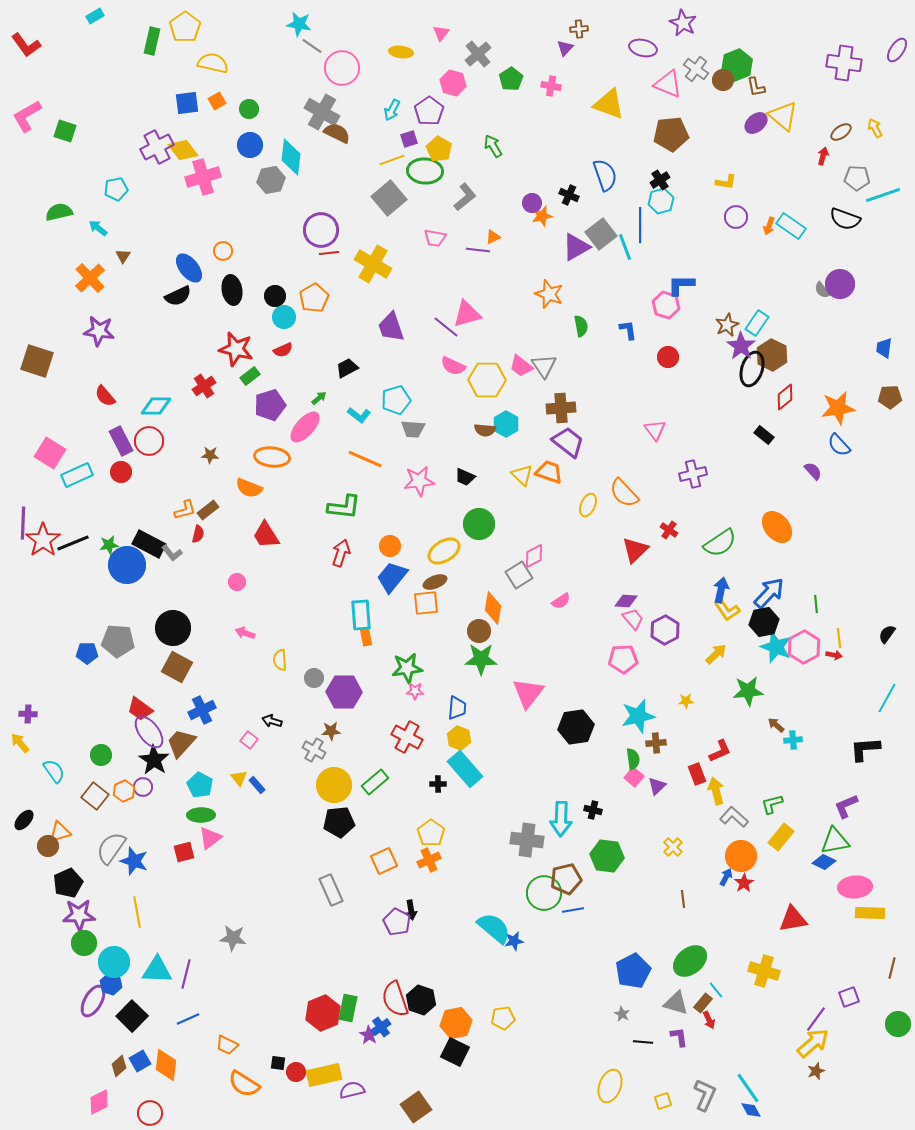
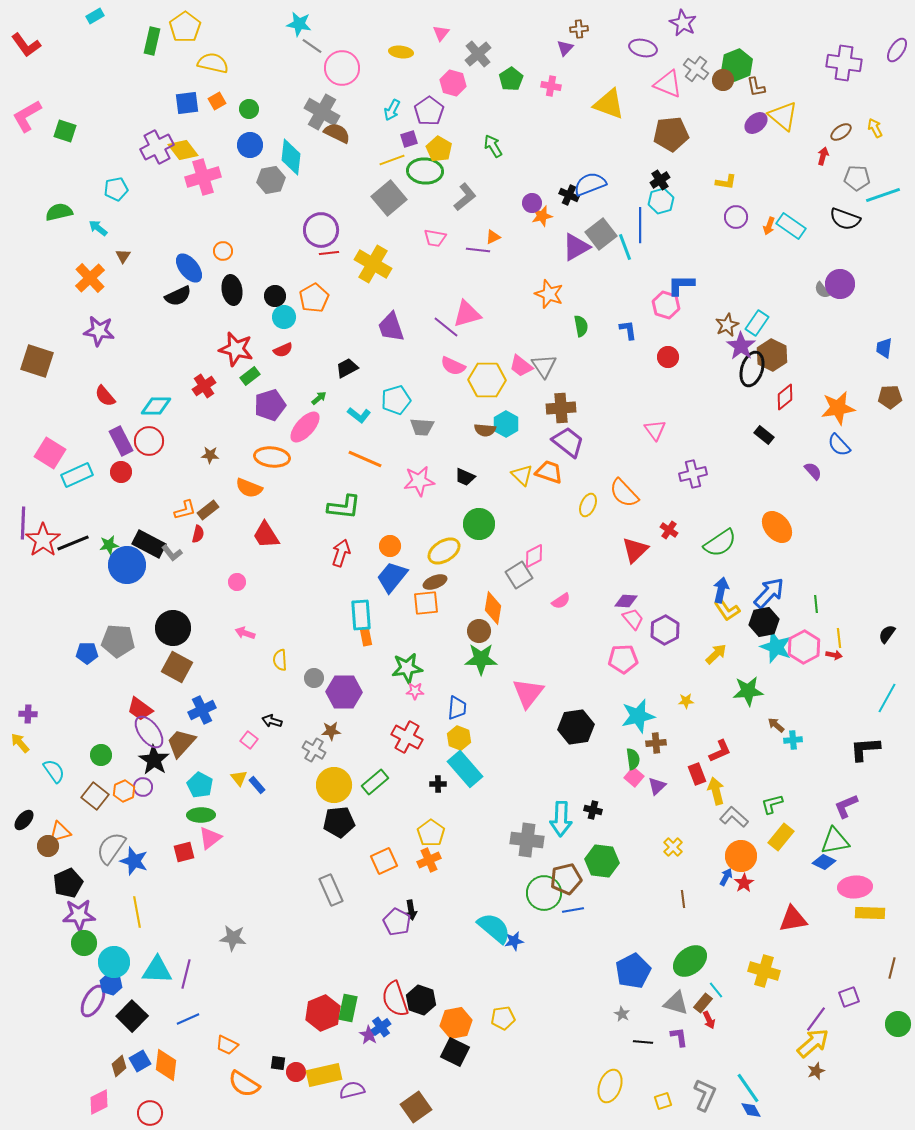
blue semicircle at (605, 175): moved 15 px left, 9 px down; rotated 92 degrees counterclockwise
gray trapezoid at (413, 429): moved 9 px right, 2 px up
green hexagon at (607, 856): moved 5 px left, 5 px down
